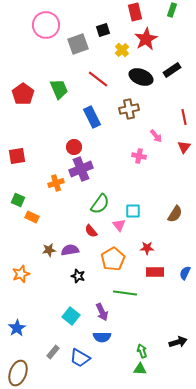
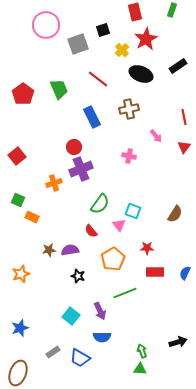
black rectangle at (172, 70): moved 6 px right, 4 px up
black ellipse at (141, 77): moved 3 px up
red square at (17, 156): rotated 30 degrees counterclockwise
pink cross at (139, 156): moved 10 px left
orange cross at (56, 183): moved 2 px left
cyan square at (133, 211): rotated 21 degrees clockwise
green line at (125, 293): rotated 30 degrees counterclockwise
purple arrow at (102, 312): moved 2 px left, 1 px up
blue star at (17, 328): moved 3 px right; rotated 12 degrees clockwise
gray rectangle at (53, 352): rotated 16 degrees clockwise
